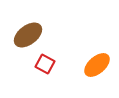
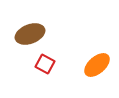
brown ellipse: moved 2 px right, 1 px up; rotated 16 degrees clockwise
